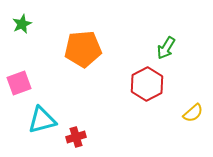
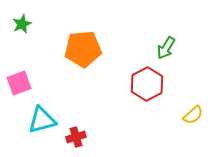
yellow semicircle: moved 2 px down
